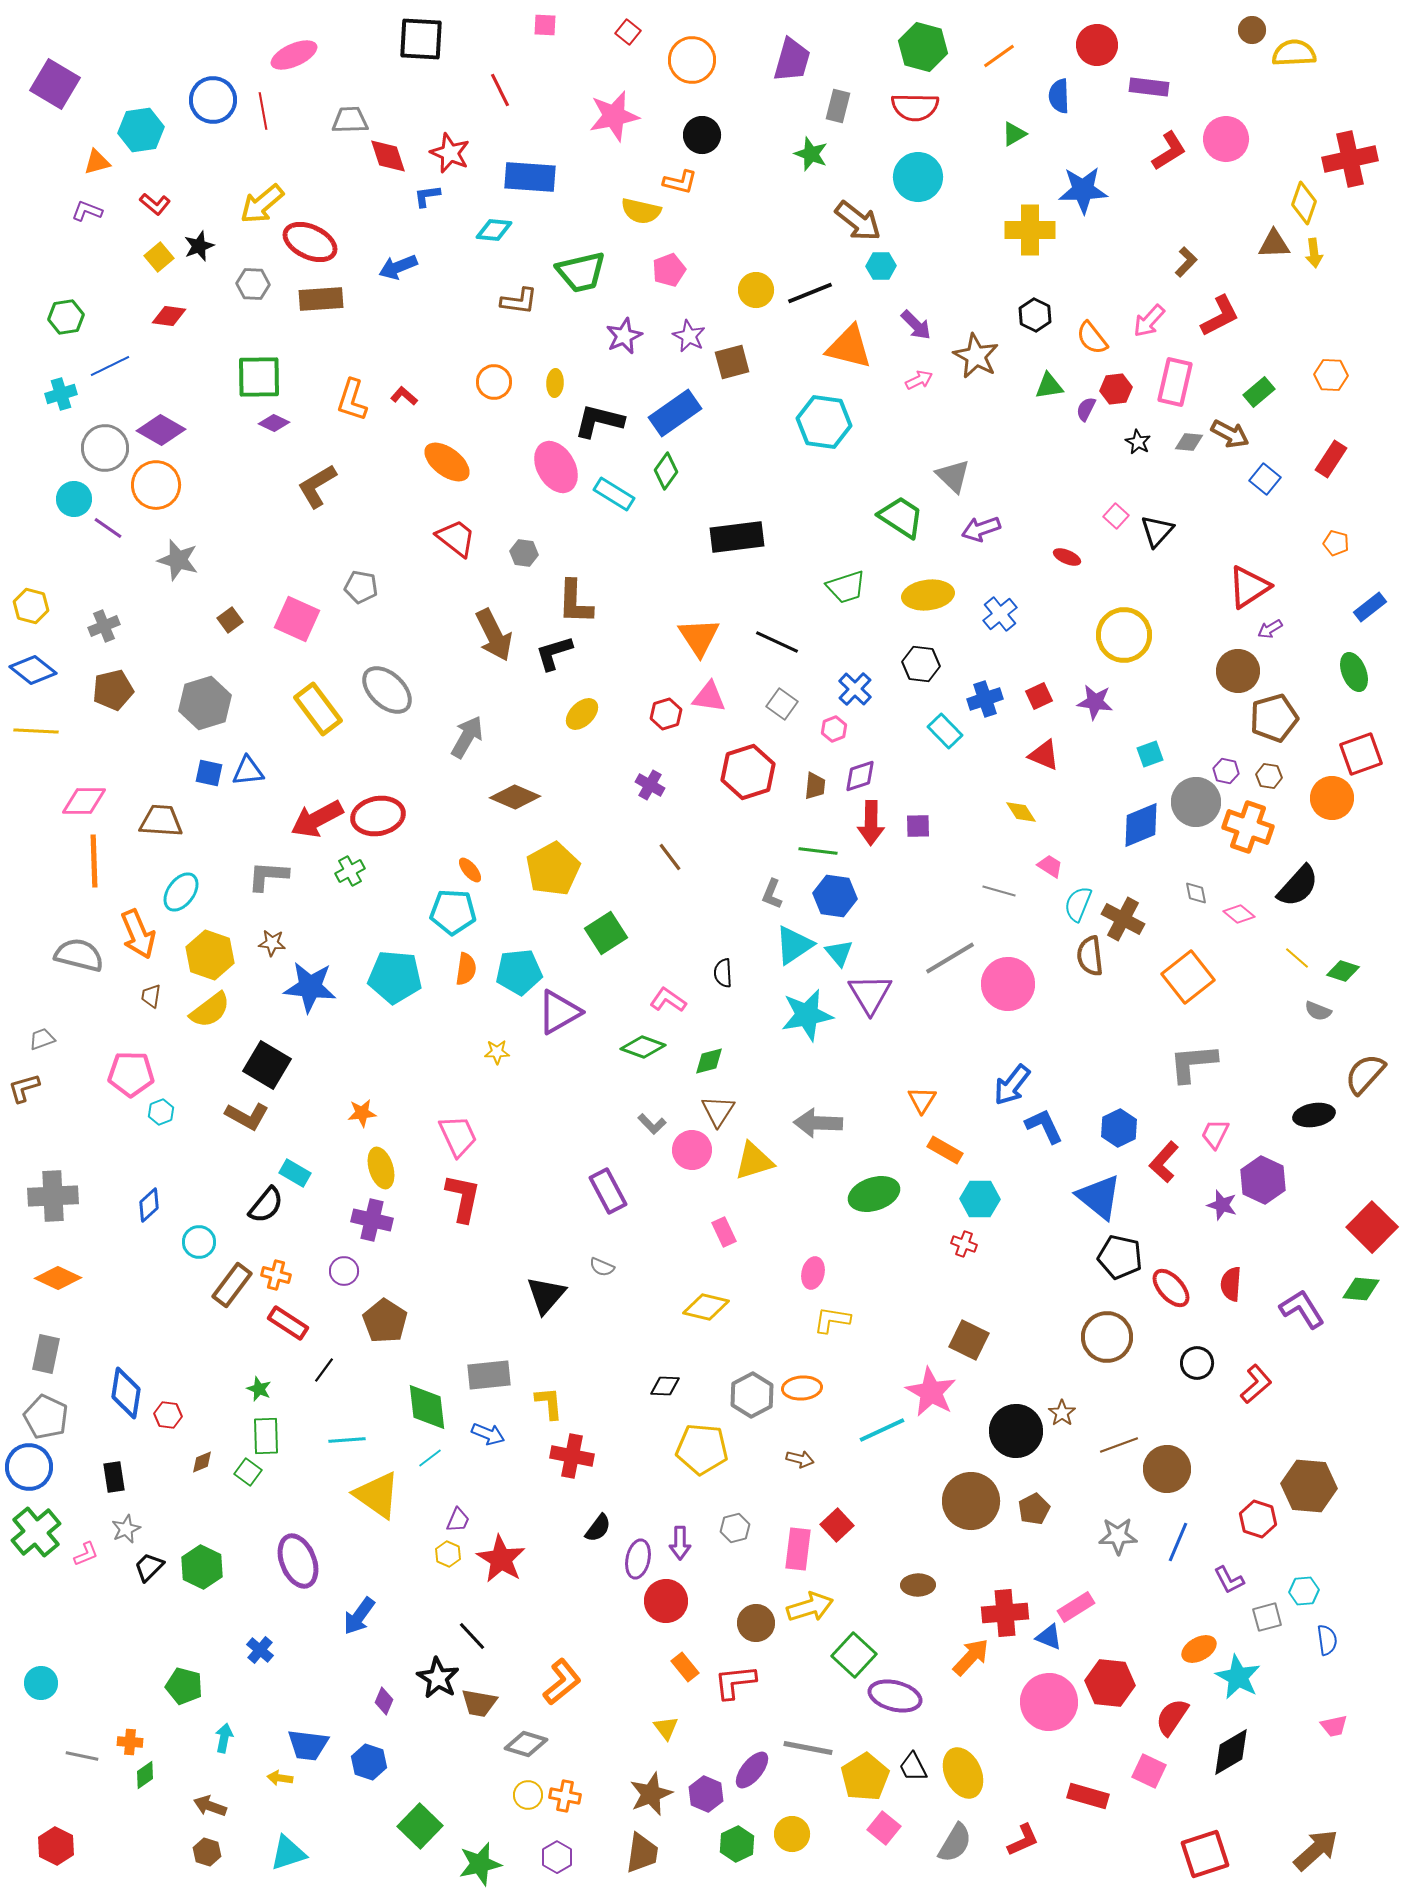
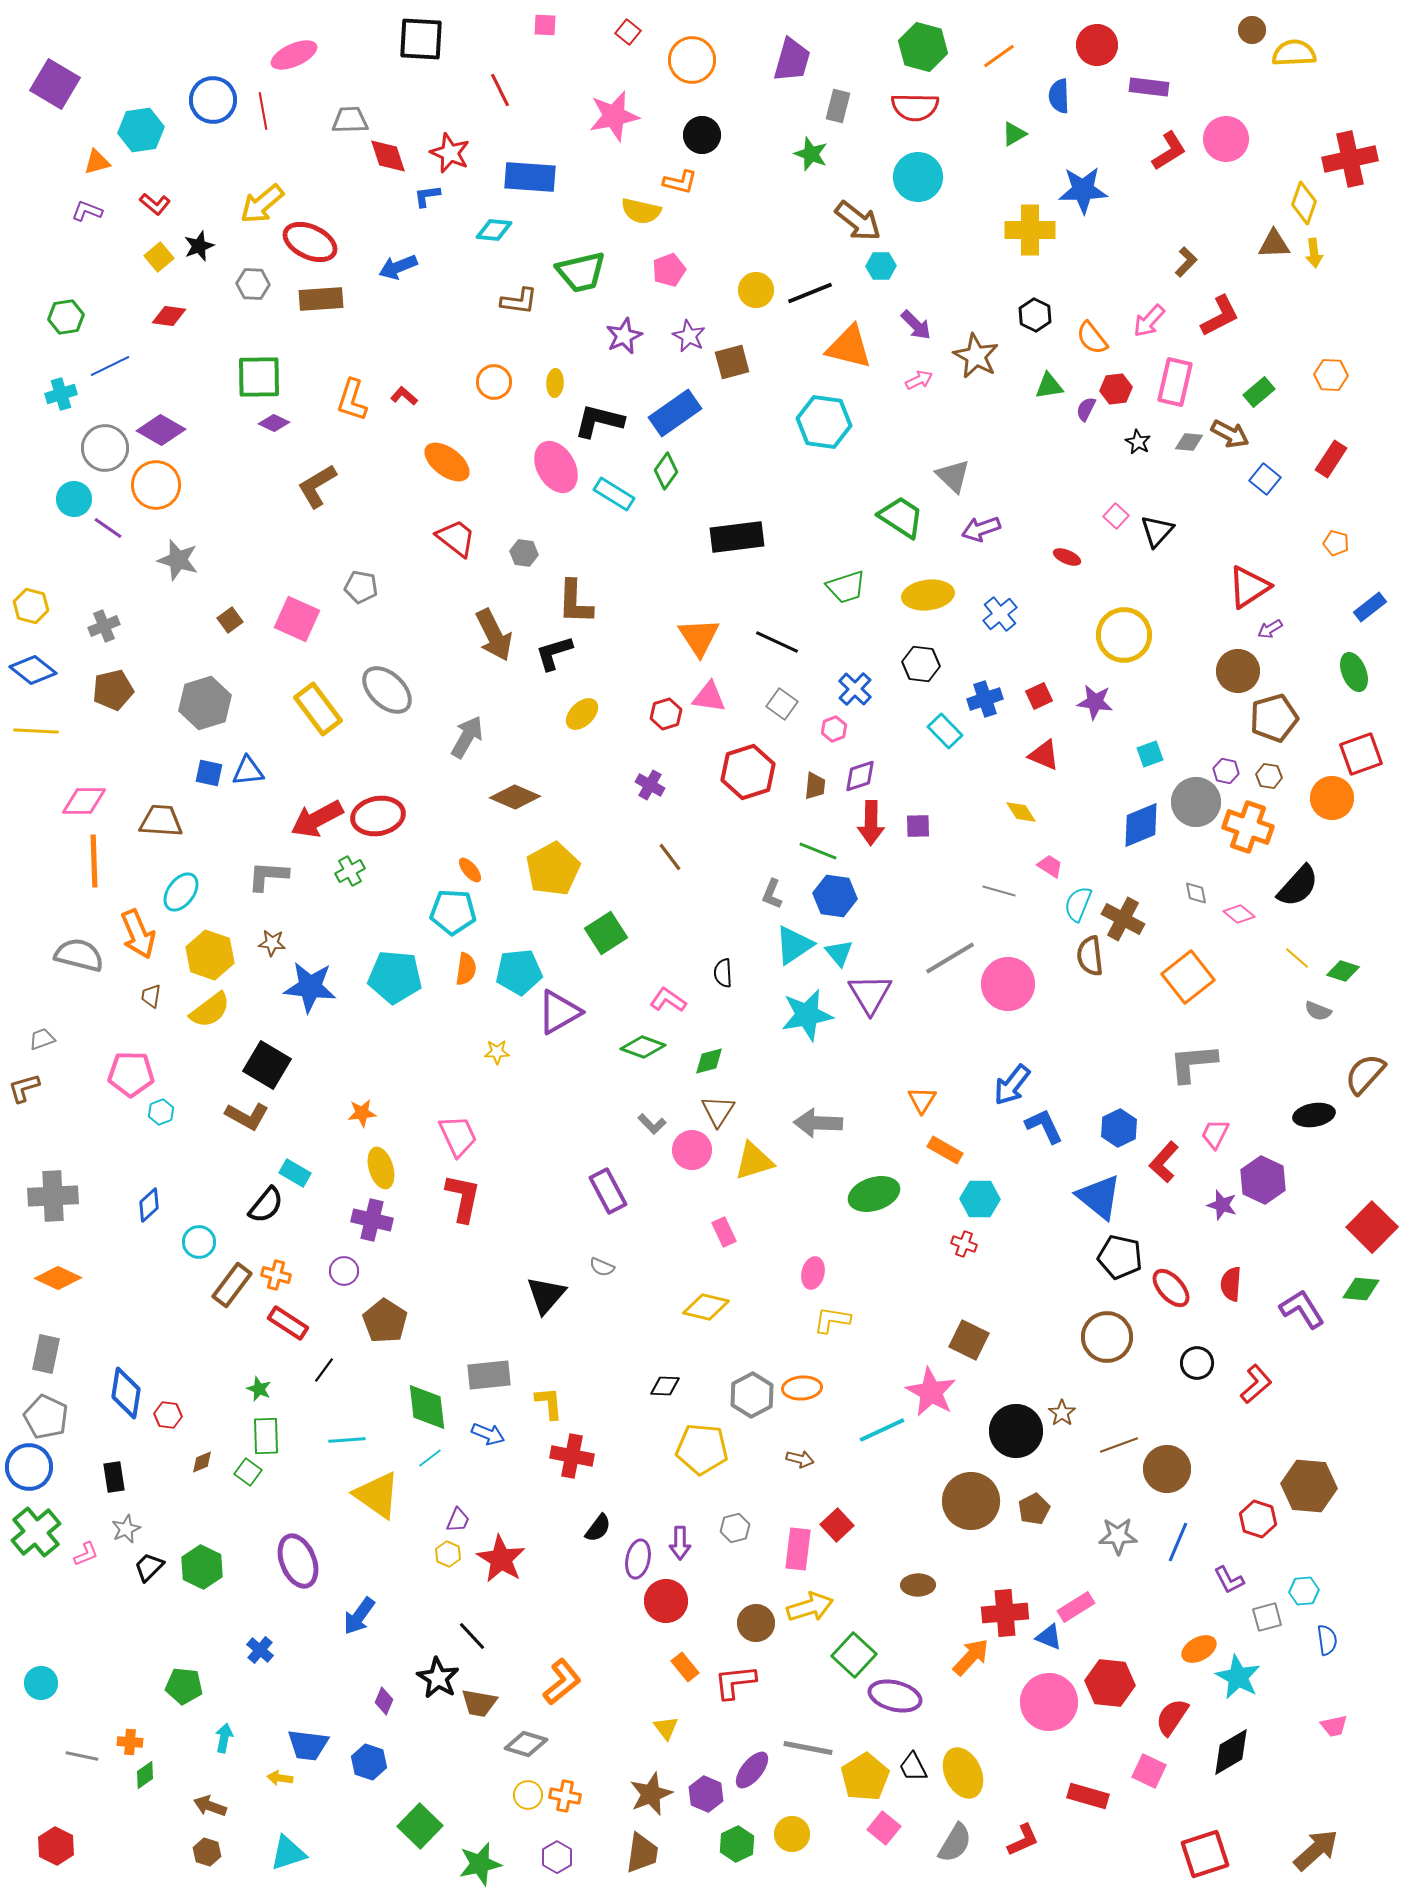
green line at (818, 851): rotated 15 degrees clockwise
green pentagon at (184, 1686): rotated 9 degrees counterclockwise
